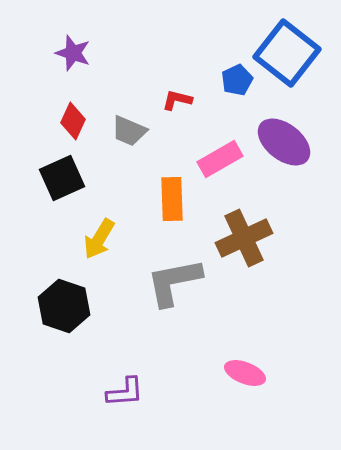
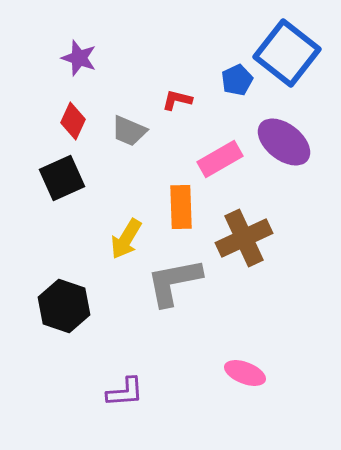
purple star: moved 6 px right, 5 px down
orange rectangle: moved 9 px right, 8 px down
yellow arrow: moved 27 px right
